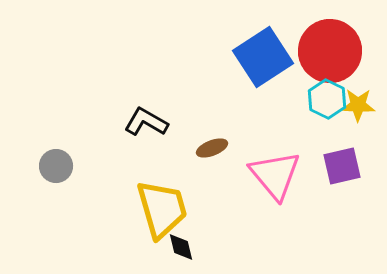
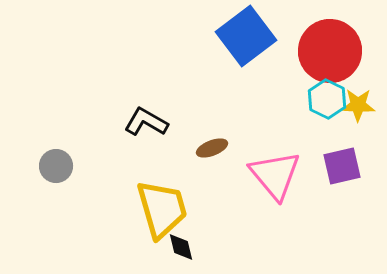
blue square: moved 17 px left, 21 px up; rotated 4 degrees counterclockwise
